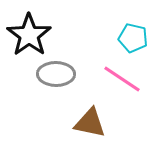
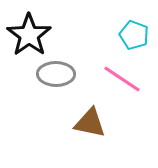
cyan pentagon: moved 1 px right, 3 px up; rotated 8 degrees clockwise
